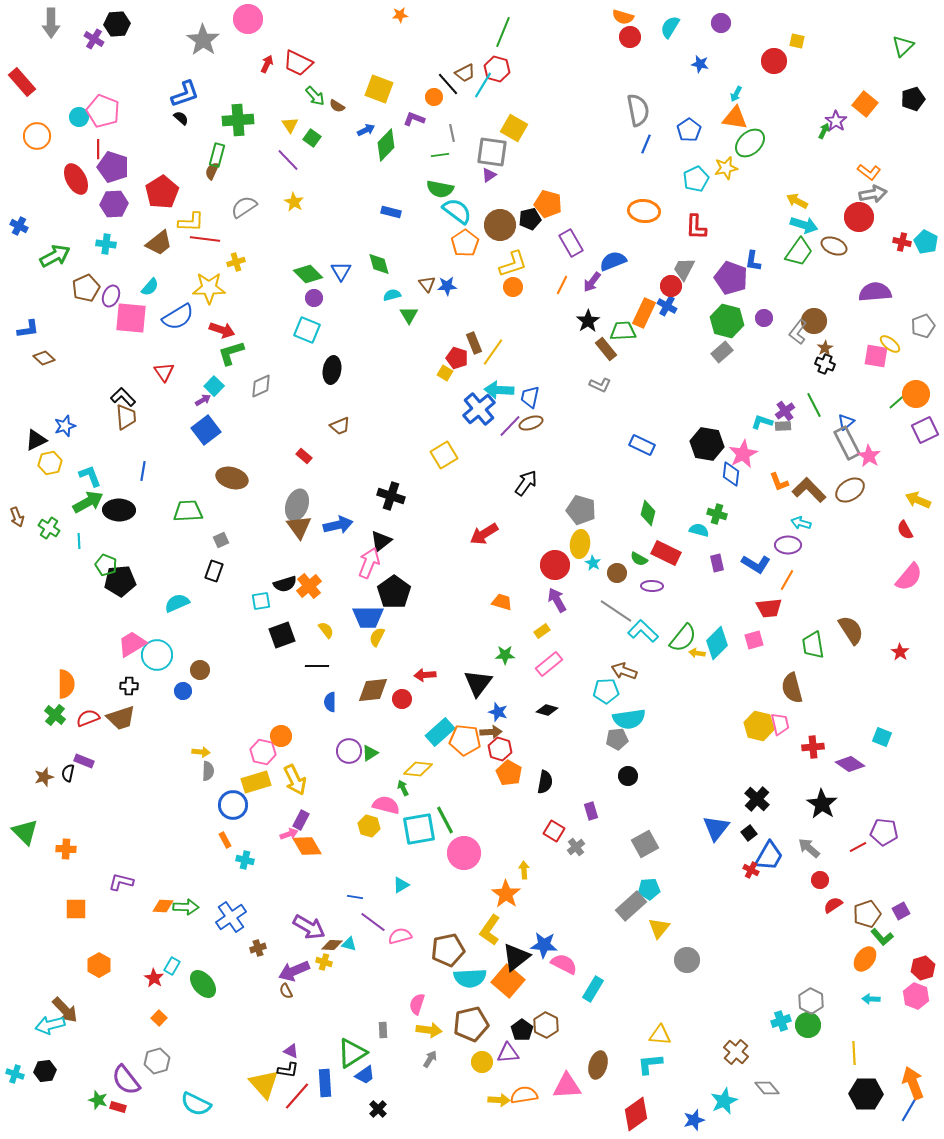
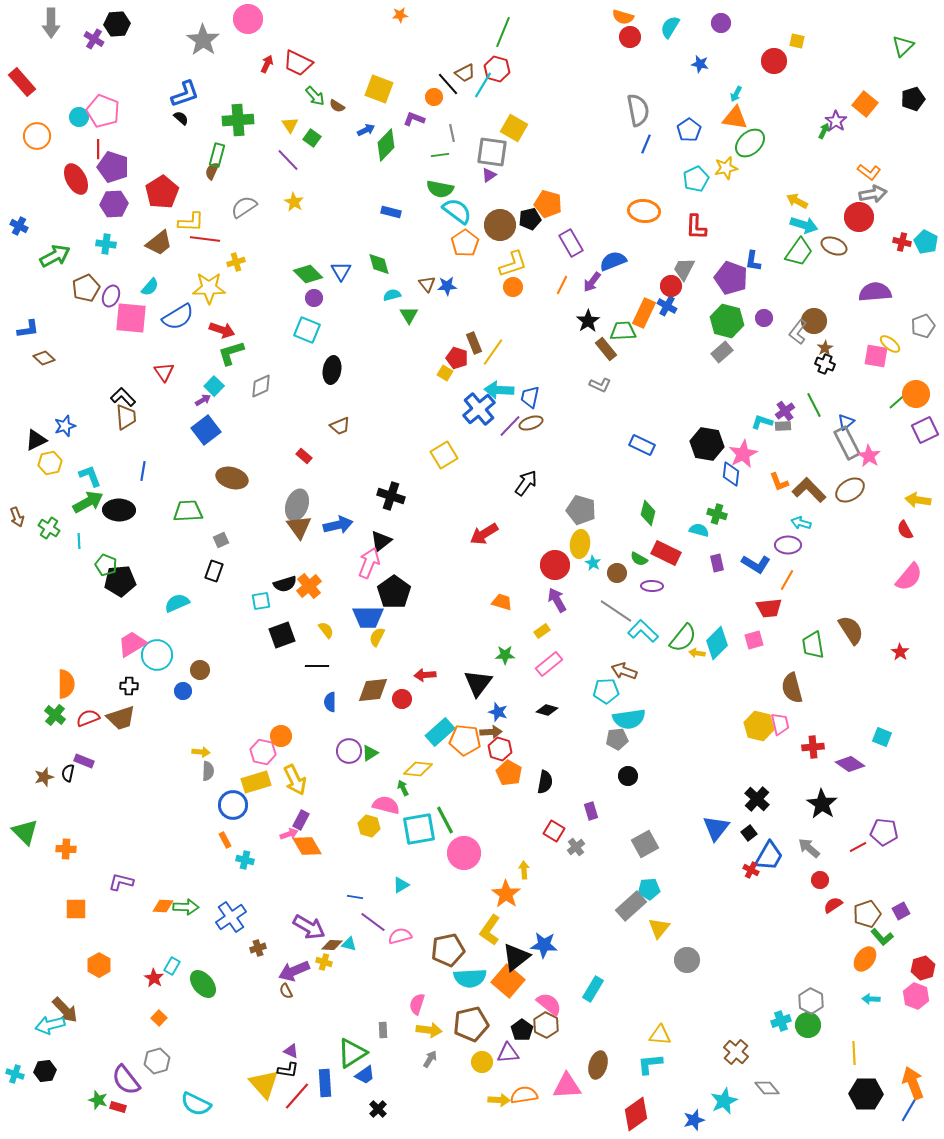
yellow arrow at (918, 500): rotated 15 degrees counterclockwise
pink semicircle at (564, 964): moved 15 px left, 40 px down; rotated 12 degrees clockwise
